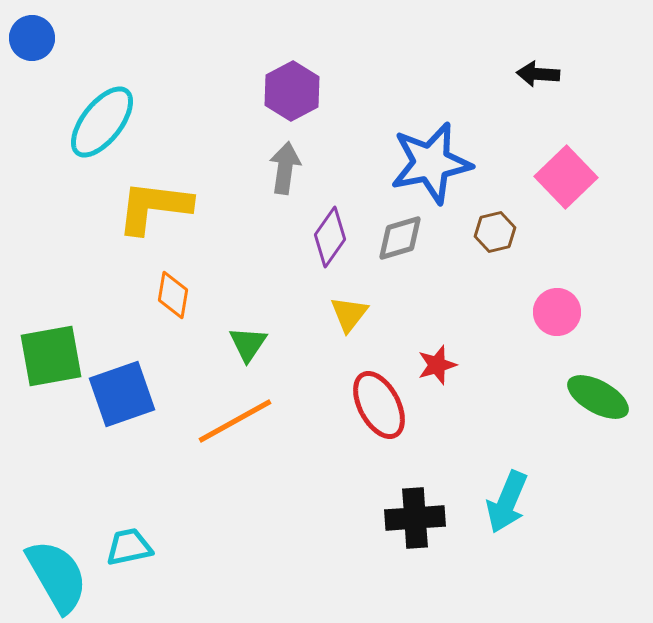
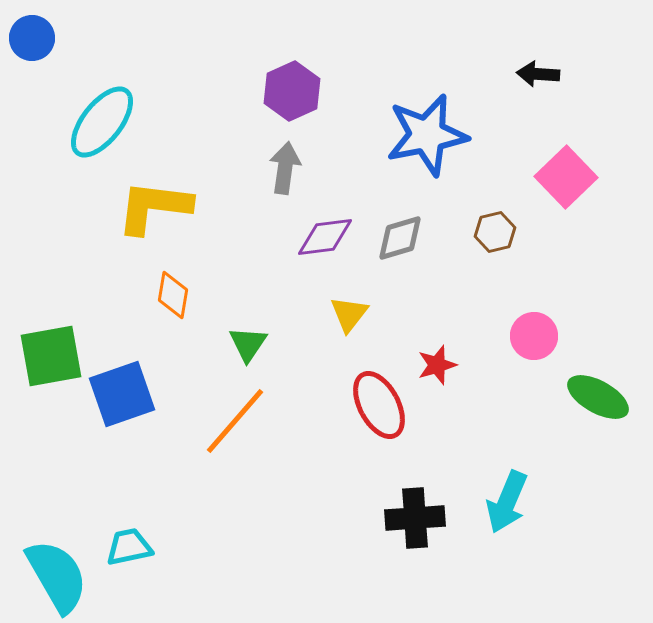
purple hexagon: rotated 4 degrees clockwise
blue star: moved 4 px left, 28 px up
purple diamond: moved 5 px left; rotated 48 degrees clockwise
pink circle: moved 23 px left, 24 px down
orange line: rotated 20 degrees counterclockwise
